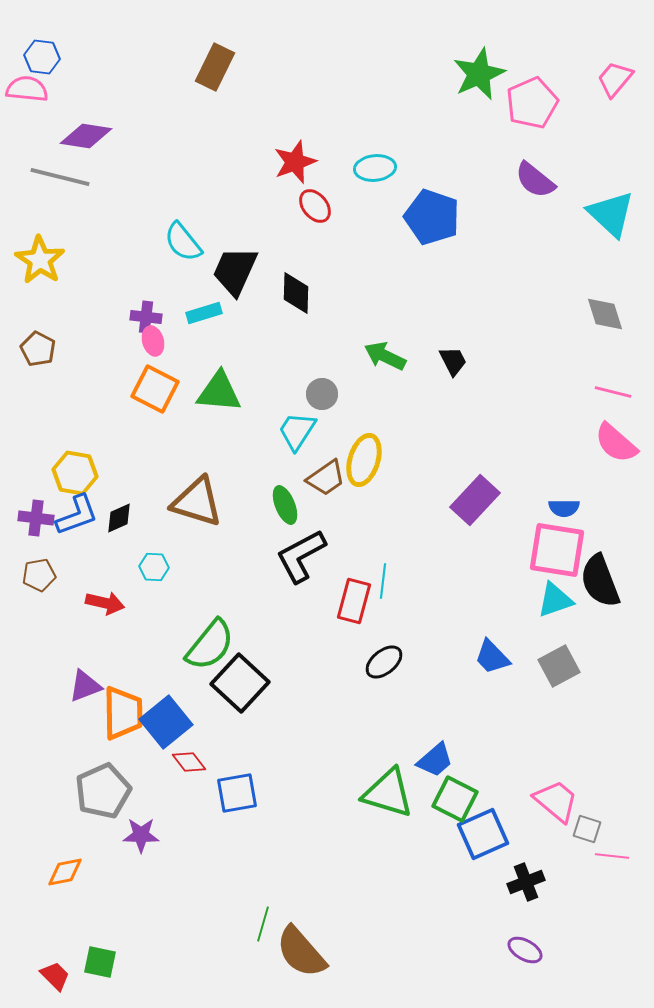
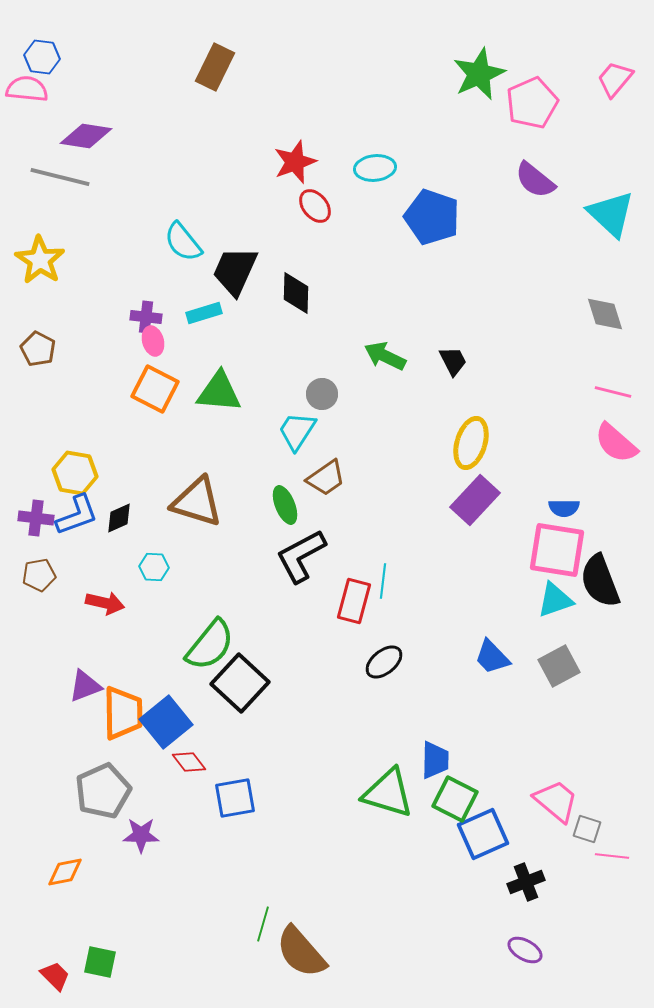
yellow ellipse at (364, 460): moved 107 px right, 17 px up
blue trapezoid at (435, 760): rotated 48 degrees counterclockwise
blue square at (237, 793): moved 2 px left, 5 px down
